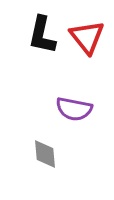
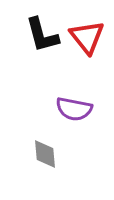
black L-shape: rotated 27 degrees counterclockwise
